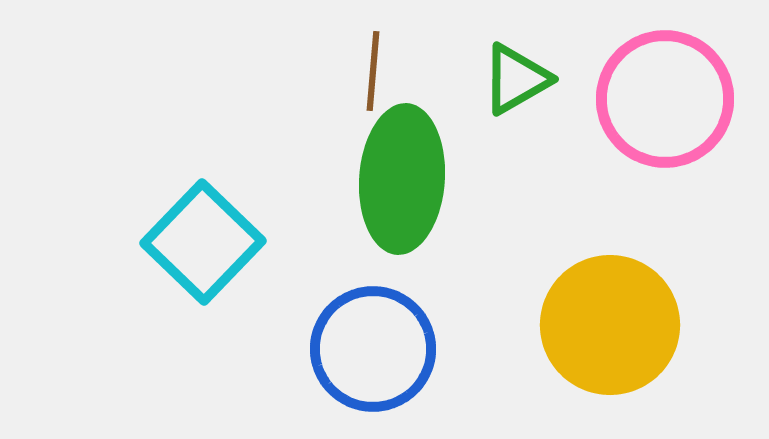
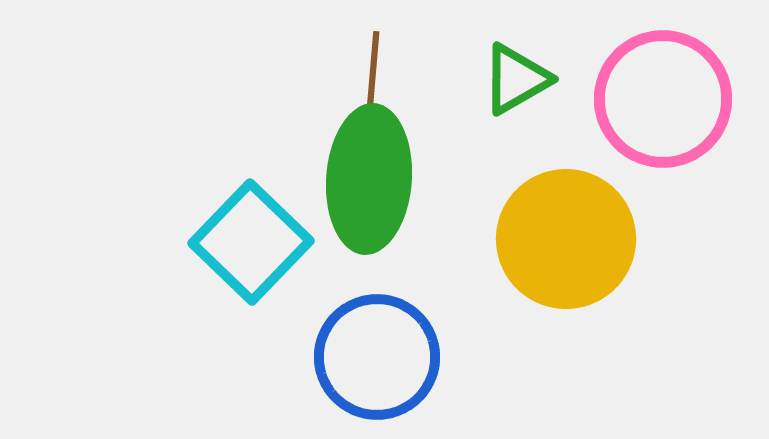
pink circle: moved 2 px left
green ellipse: moved 33 px left
cyan square: moved 48 px right
yellow circle: moved 44 px left, 86 px up
blue circle: moved 4 px right, 8 px down
